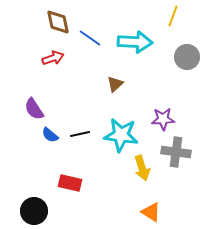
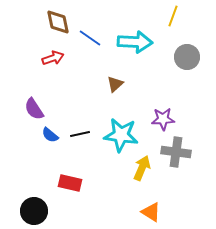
yellow arrow: rotated 140 degrees counterclockwise
